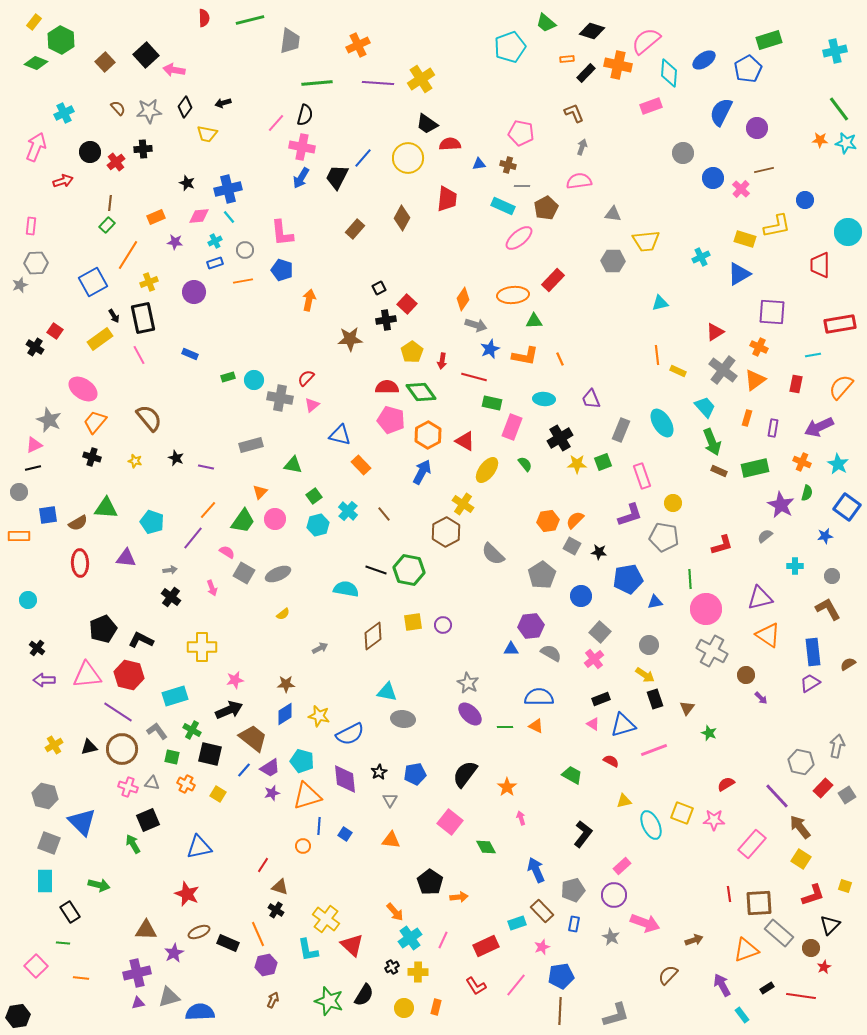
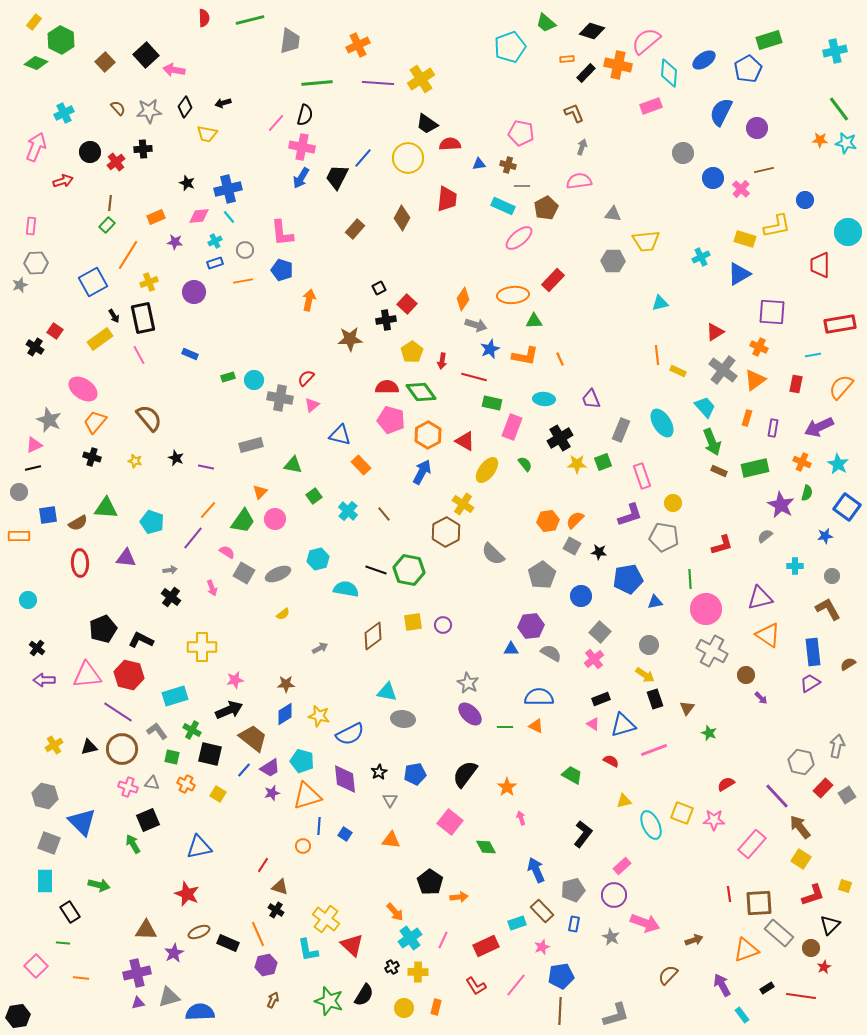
cyan hexagon at (318, 525): moved 34 px down
